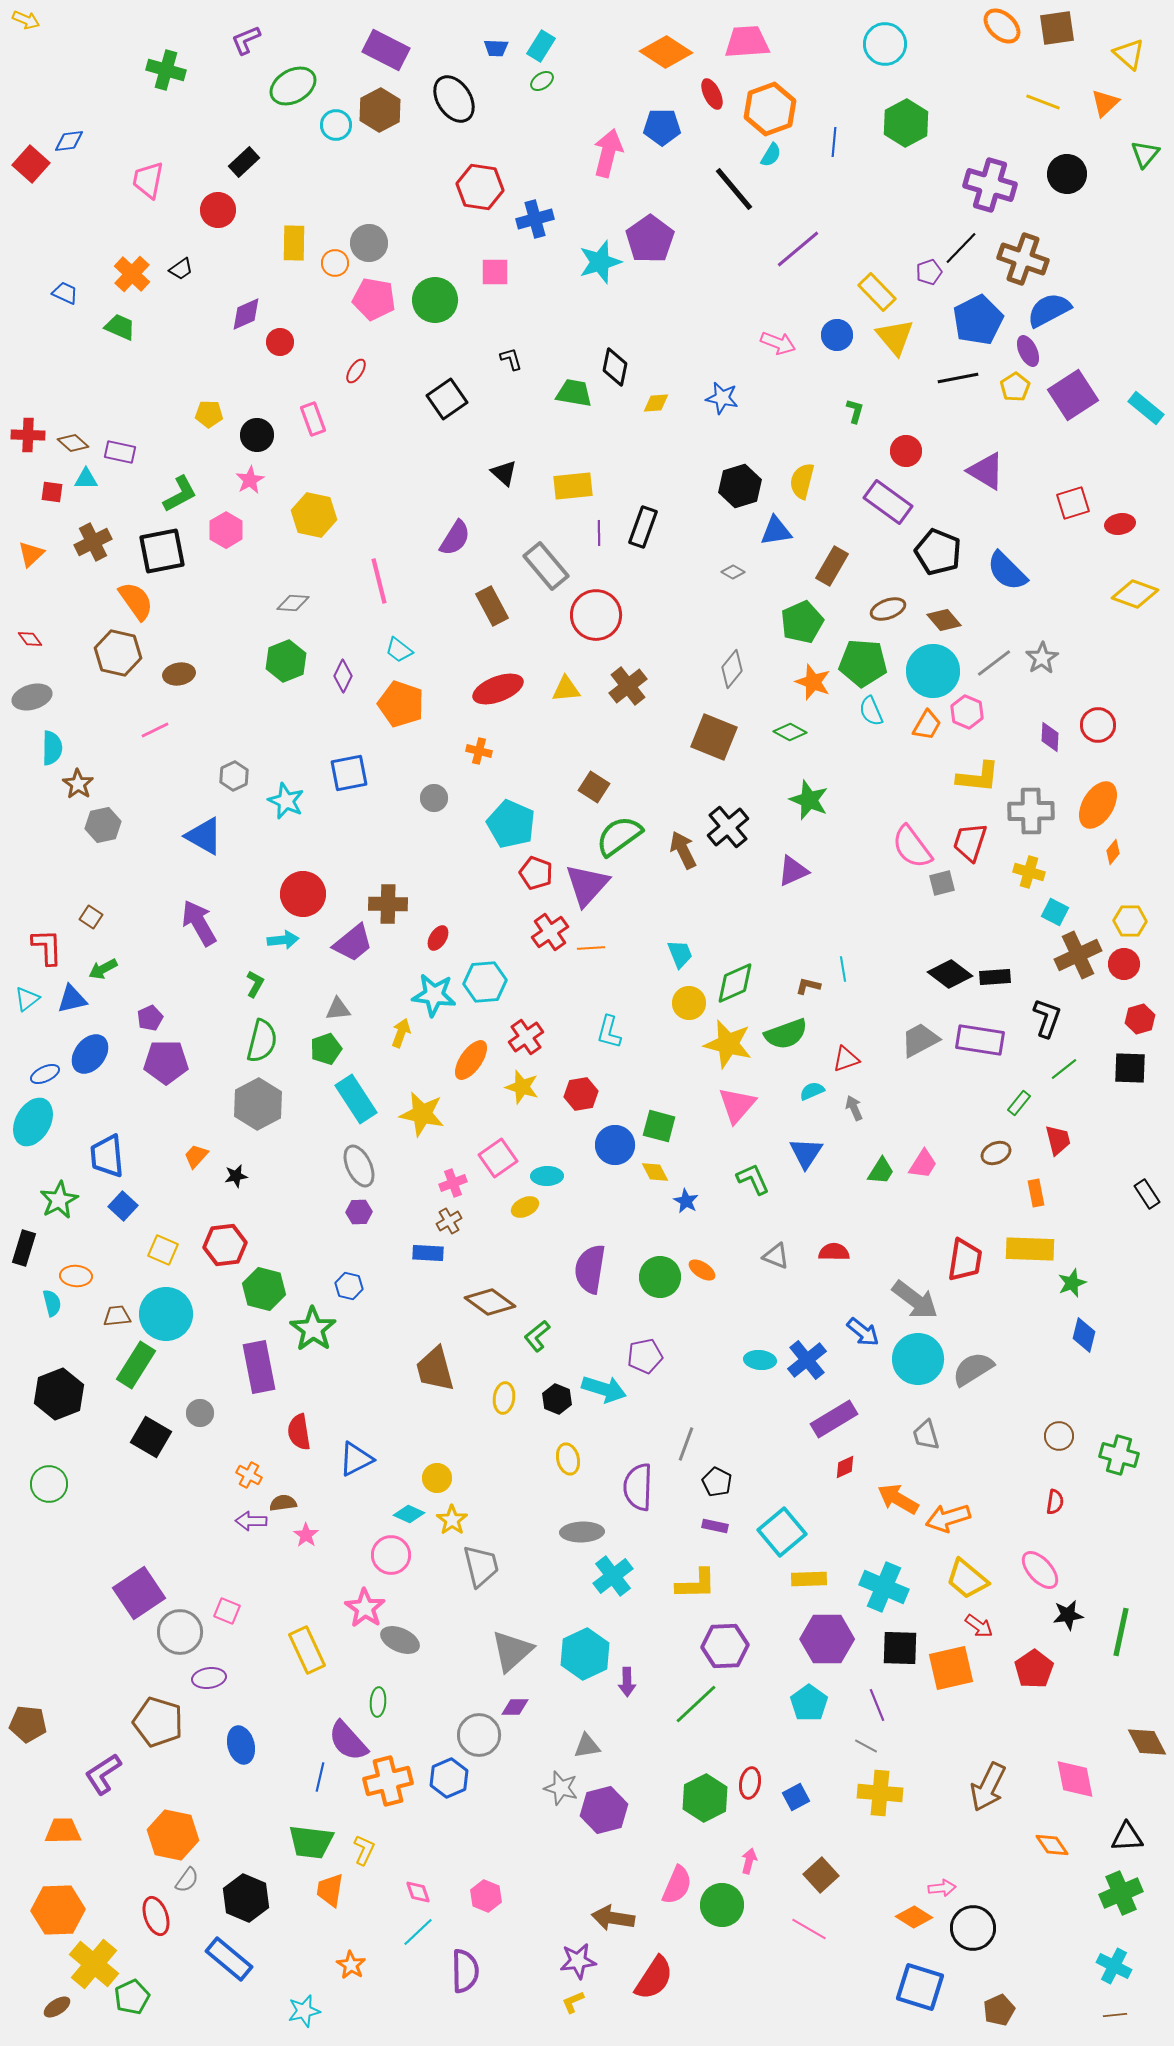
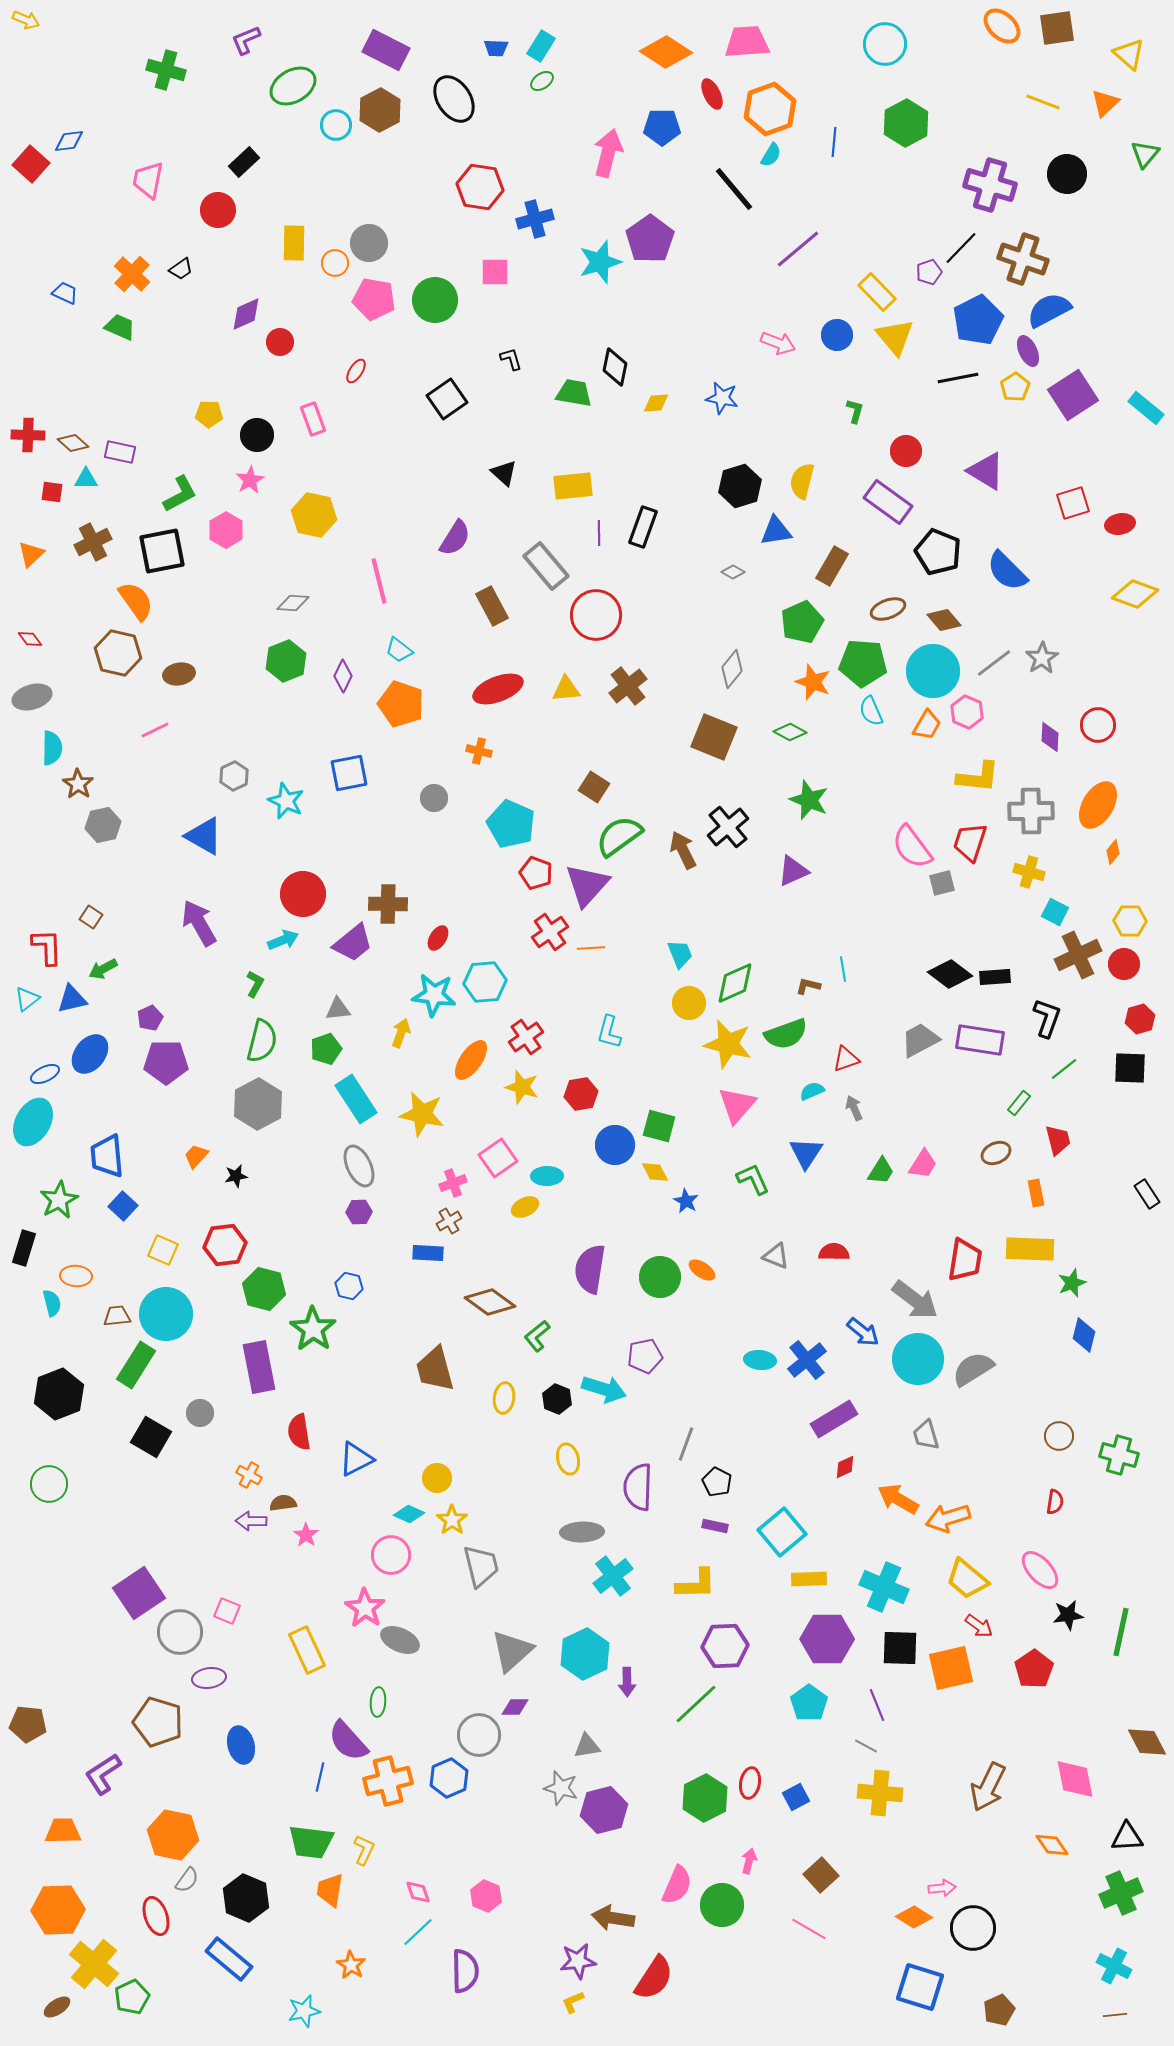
cyan arrow at (283, 940): rotated 16 degrees counterclockwise
